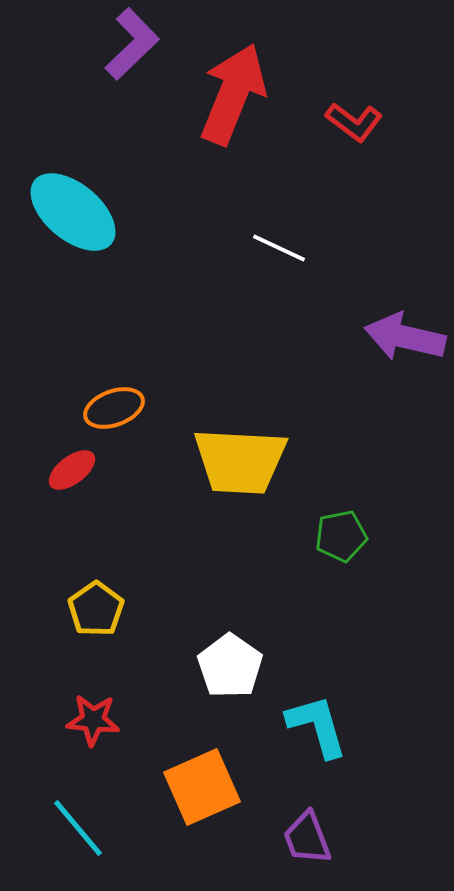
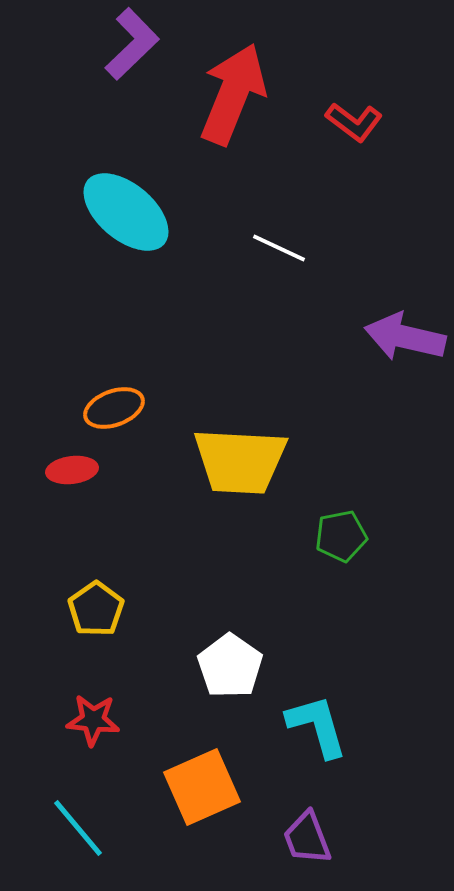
cyan ellipse: moved 53 px right
red ellipse: rotated 30 degrees clockwise
